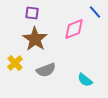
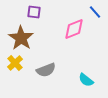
purple square: moved 2 px right, 1 px up
brown star: moved 14 px left, 1 px up
cyan semicircle: moved 1 px right
